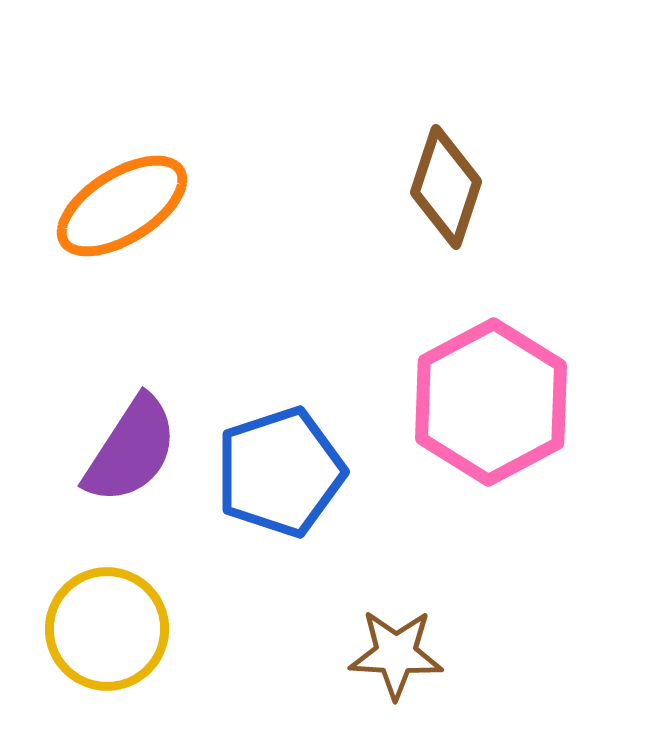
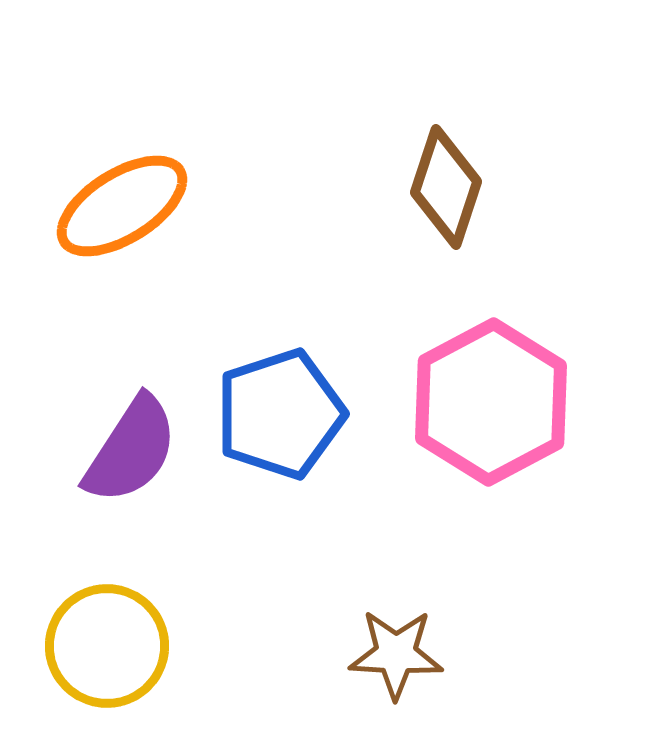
blue pentagon: moved 58 px up
yellow circle: moved 17 px down
